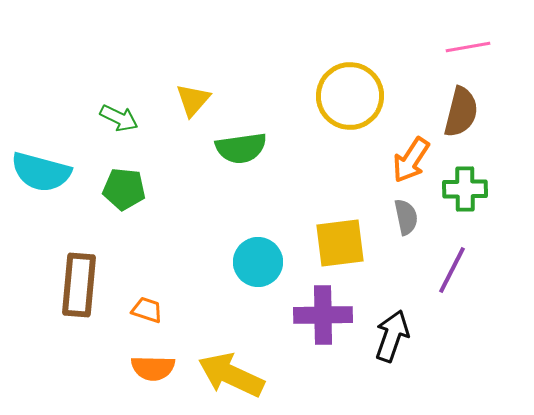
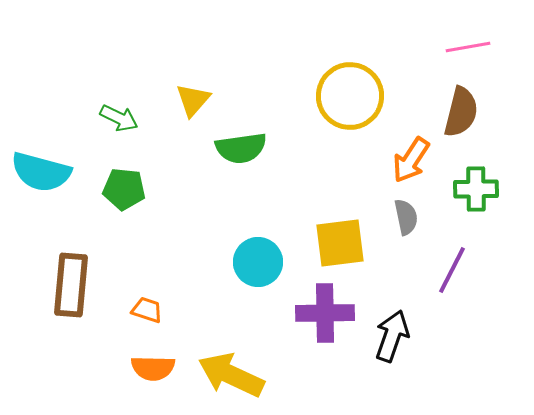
green cross: moved 11 px right
brown rectangle: moved 8 px left
purple cross: moved 2 px right, 2 px up
